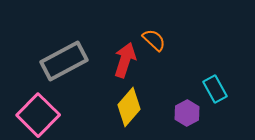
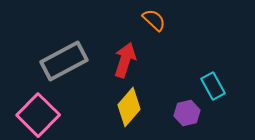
orange semicircle: moved 20 px up
cyan rectangle: moved 2 px left, 3 px up
purple hexagon: rotated 15 degrees clockwise
